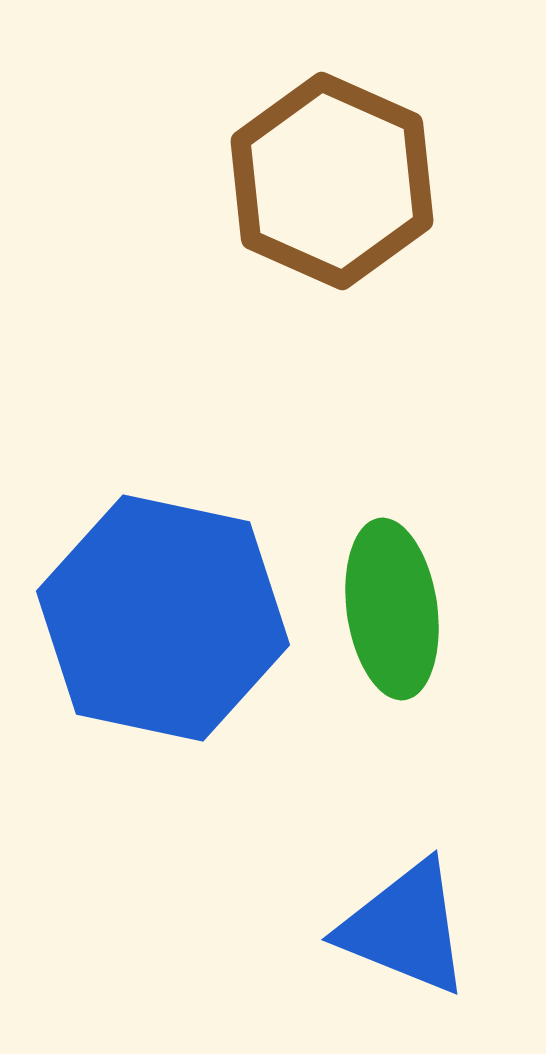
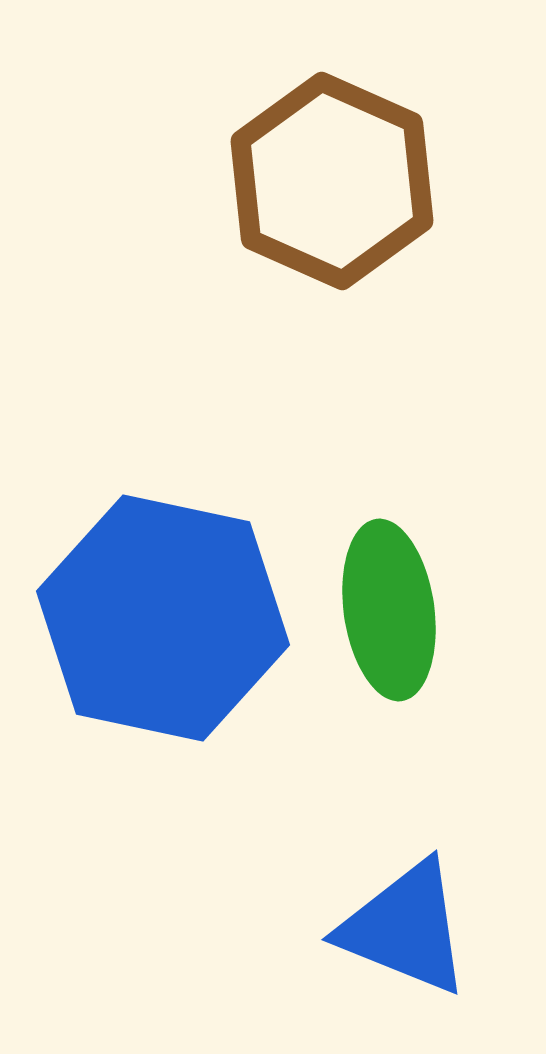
green ellipse: moved 3 px left, 1 px down
